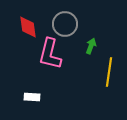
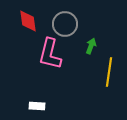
red diamond: moved 6 px up
white rectangle: moved 5 px right, 9 px down
